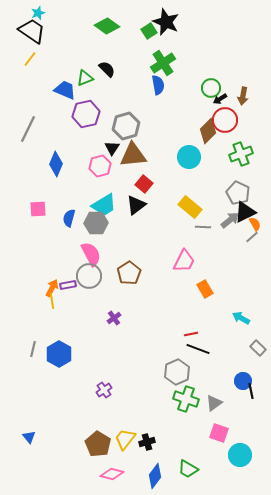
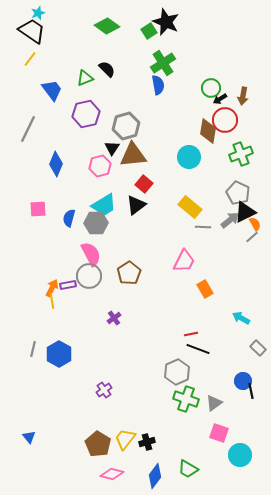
blue trapezoid at (65, 90): moved 13 px left; rotated 30 degrees clockwise
brown diamond at (208, 131): rotated 35 degrees counterclockwise
